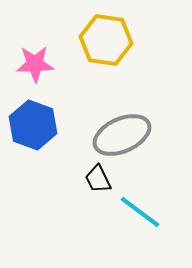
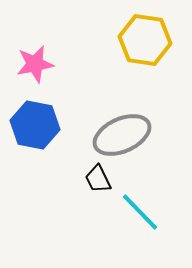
yellow hexagon: moved 39 px right
pink star: rotated 9 degrees counterclockwise
blue hexagon: moved 2 px right; rotated 9 degrees counterclockwise
cyan line: rotated 9 degrees clockwise
